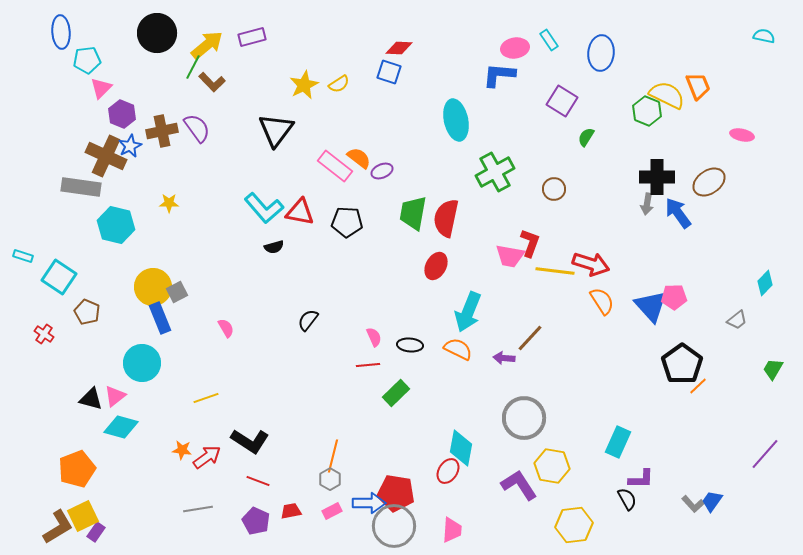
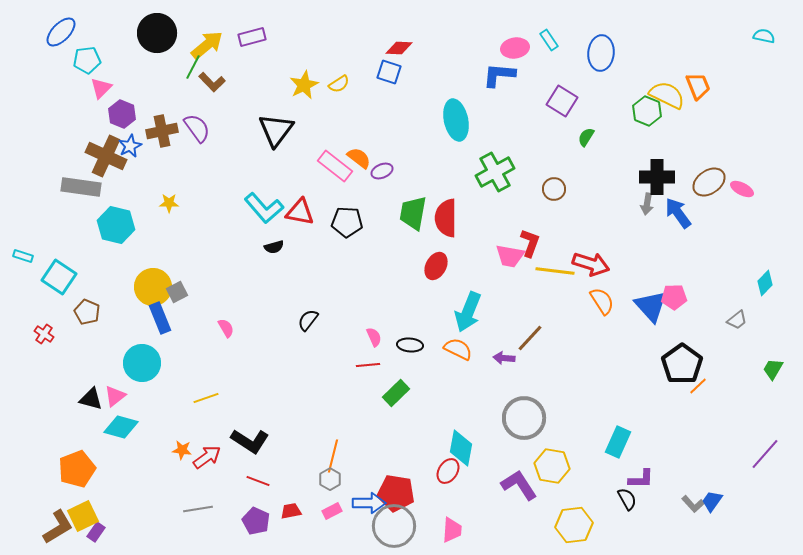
blue ellipse at (61, 32): rotated 48 degrees clockwise
pink ellipse at (742, 135): moved 54 px down; rotated 15 degrees clockwise
red semicircle at (446, 218): rotated 12 degrees counterclockwise
